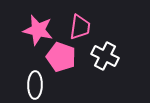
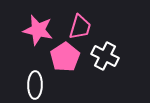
pink trapezoid: rotated 8 degrees clockwise
pink pentagon: moved 4 px right; rotated 20 degrees clockwise
